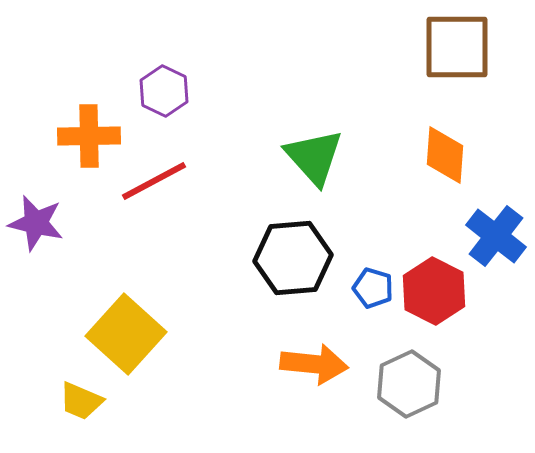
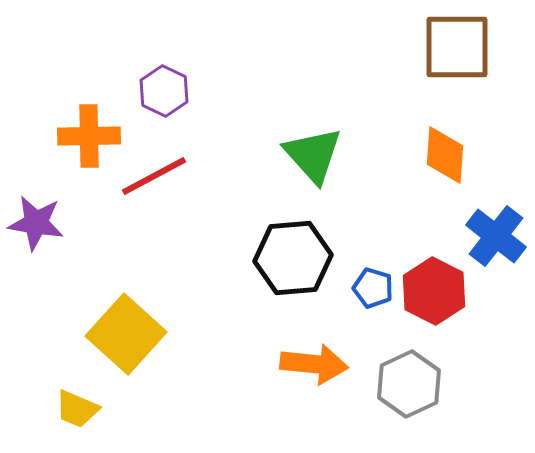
green triangle: moved 1 px left, 2 px up
red line: moved 5 px up
purple star: rotated 4 degrees counterclockwise
yellow trapezoid: moved 4 px left, 8 px down
